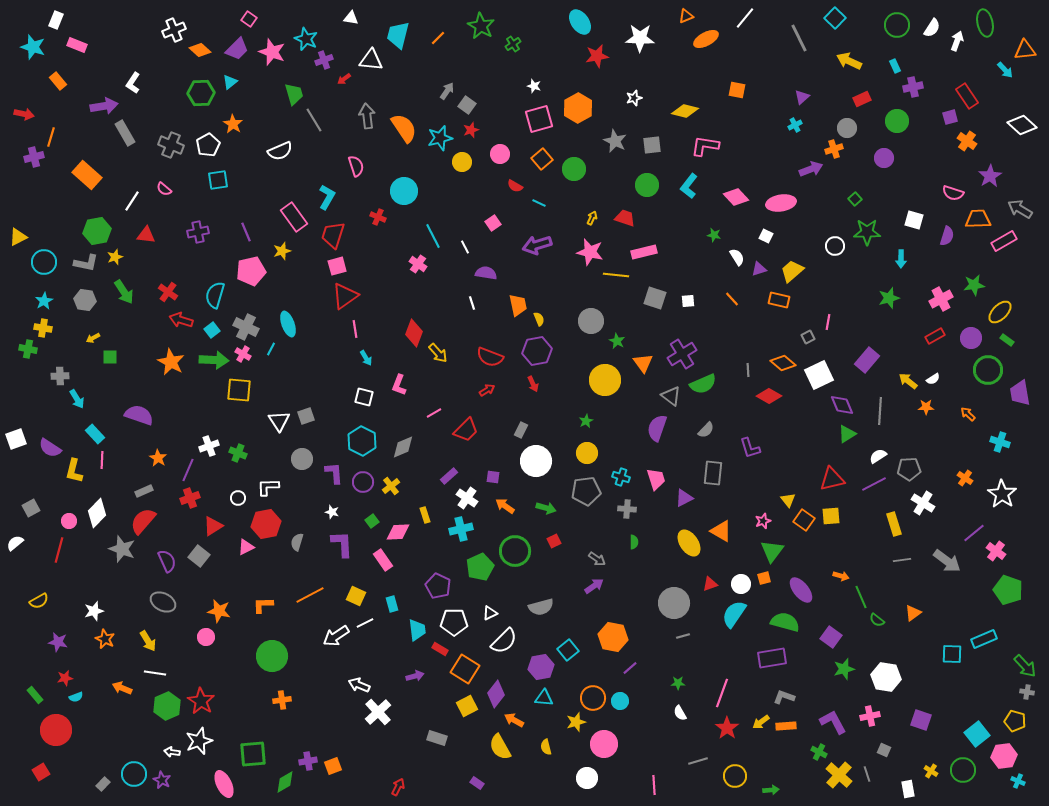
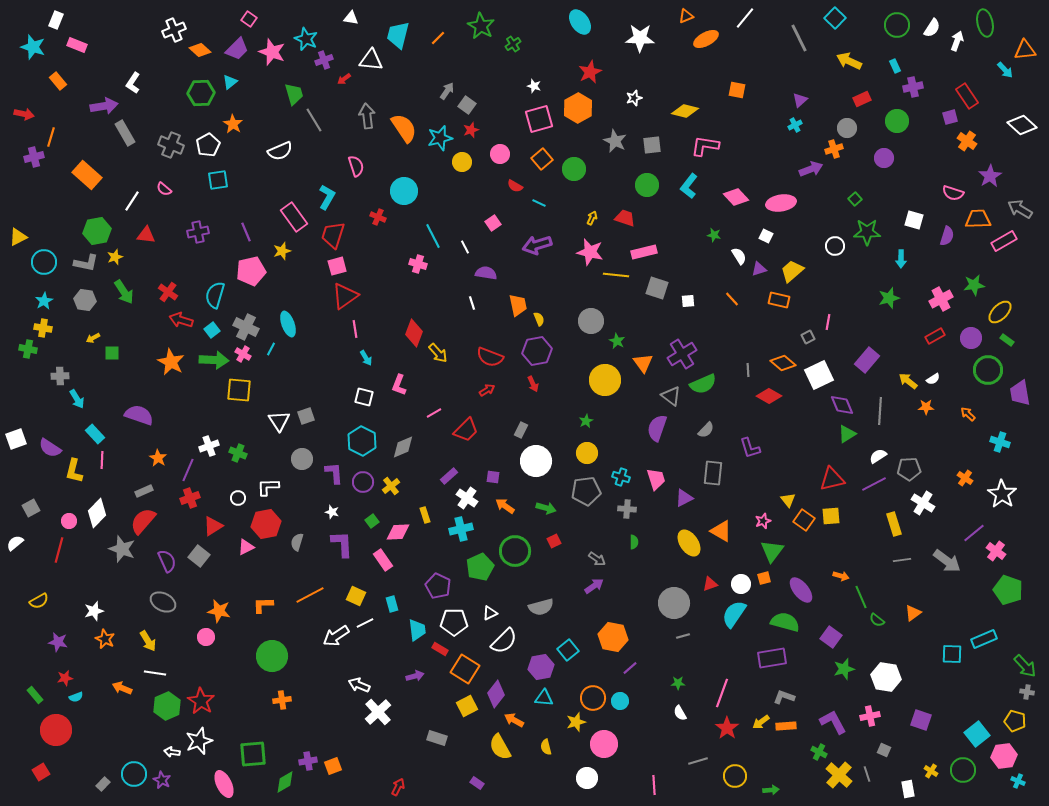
red star at (597, 56): moved 7 px left, 16 px down; rotated 15 degrees counterclockwise
purple triangle at (802, 97): moved 2 px left, 3 px down
white semicircle at (737, 257): moved 2 px right, 1 px up
pink cross at (418, 264): rotated 18 degrees counterclockwise
gray square at (655, 298): moved 2 px right, 10 px up
green square at (110, 357): moved 2 px right, 4 px up
